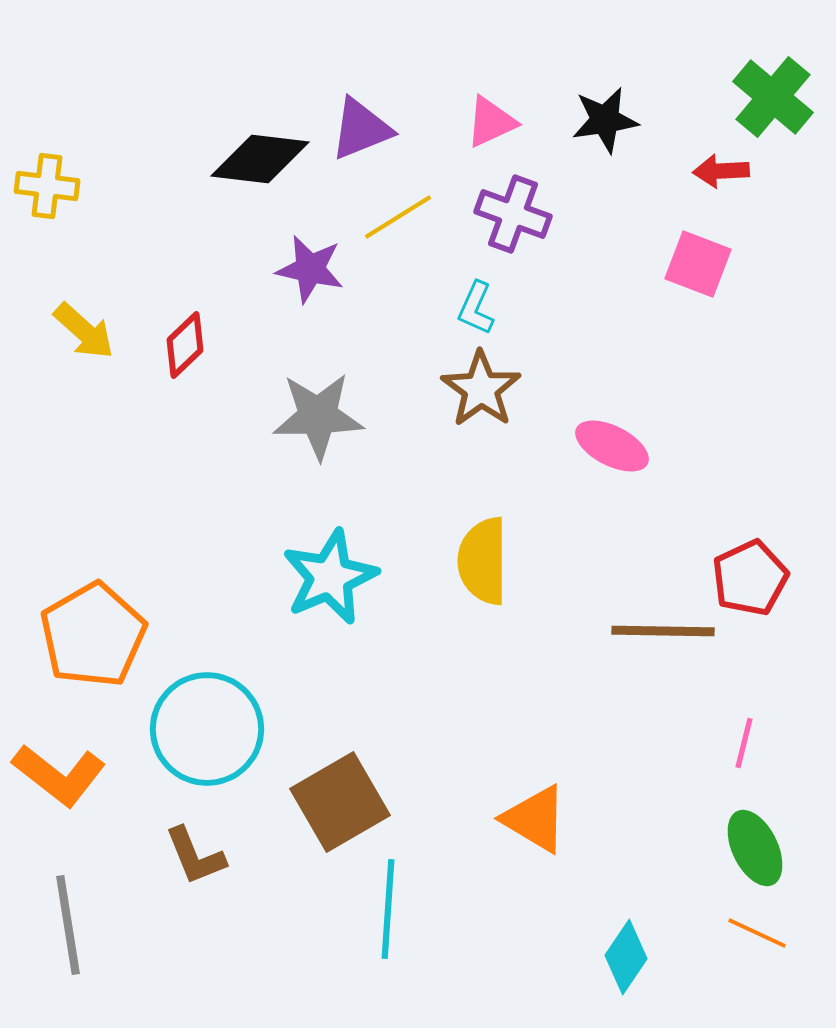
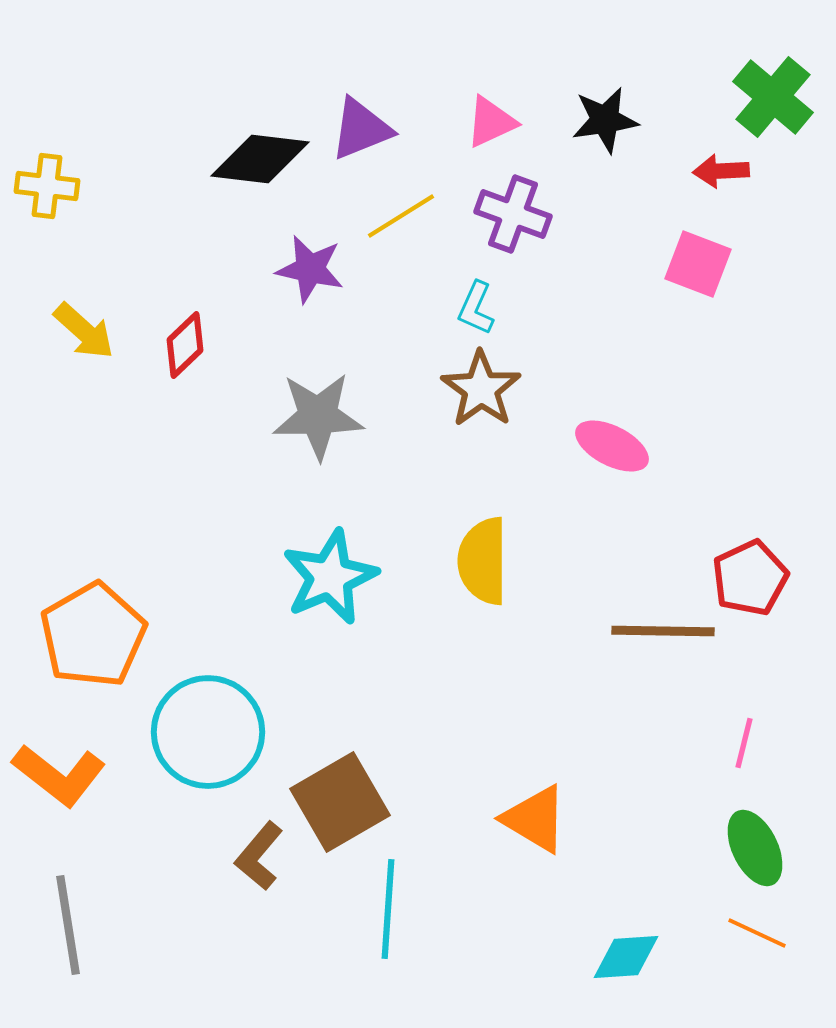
yellow line: moved 3 px right, 1 px up
cyan circle: moved 1 px right, 3 px down
brown L-shape: moved 64 px right; rotated 62 degrees clockwise
cyan diamond: rotated 52 degrees clockwise
